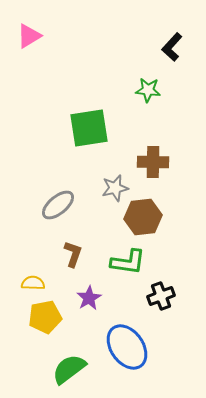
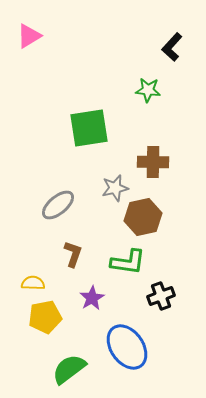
brown hexagon: rotated 6 degrees counterclockwise
purple star: moved 3 px right
